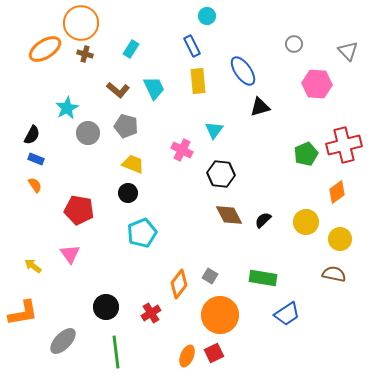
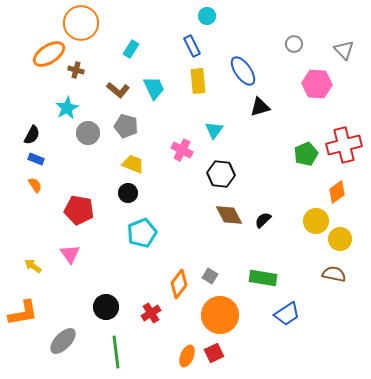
orange ellipse at (45, 49): moved 4 px right, 5 px down
gray triangle at (348, 51): moved 4 px left, 1 px up
brown cross at (85, 54): moved 9 px left, 16 px down
yellow circle at (306, 222): moved 10 px right, 1 px up
